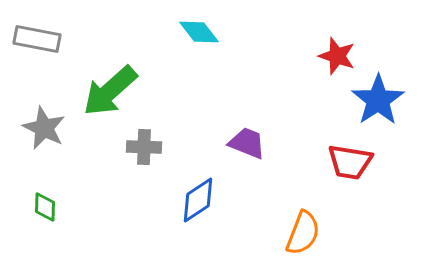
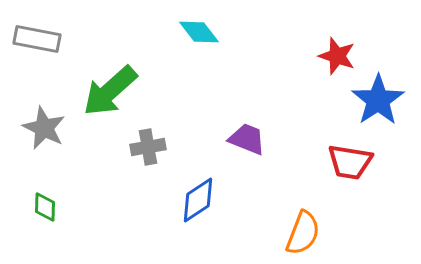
purple trapezoid: moved 4 px up
gray cross: moved 4 px right; rotated 12 degrees counterclockwise
